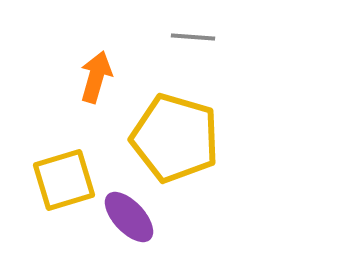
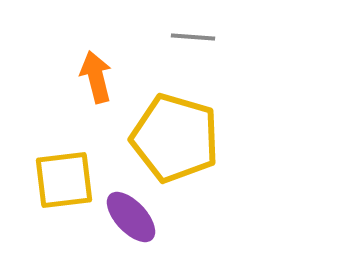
orange arrow: rotated 30 degrees counterclockwise
yellow square: rotated 10 degrees clockwise
purple ellipse: moved 2 px right
